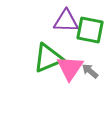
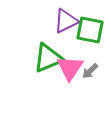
purple triangle: rotated 28 degrees counterclockwise
gray arrow: rotated 84 degrees counterclockwise
